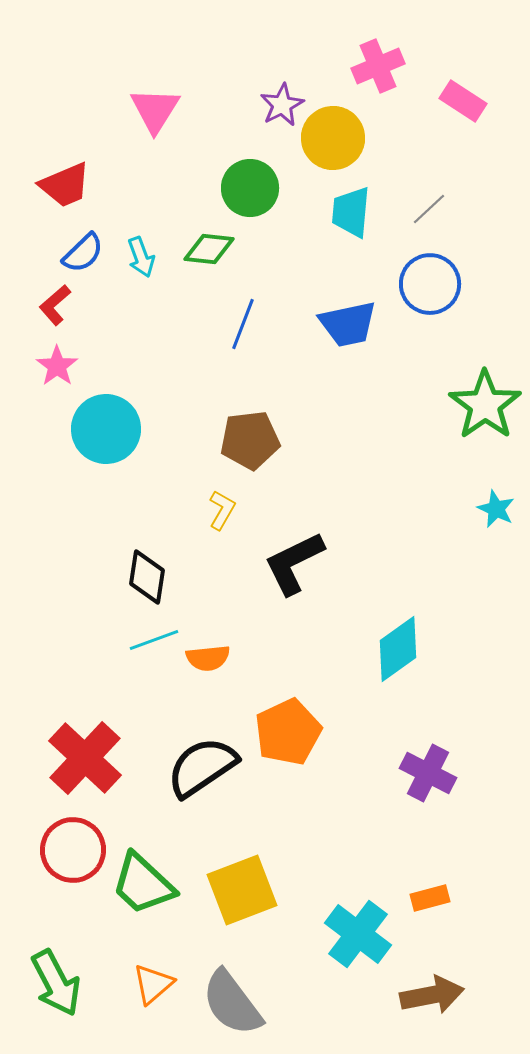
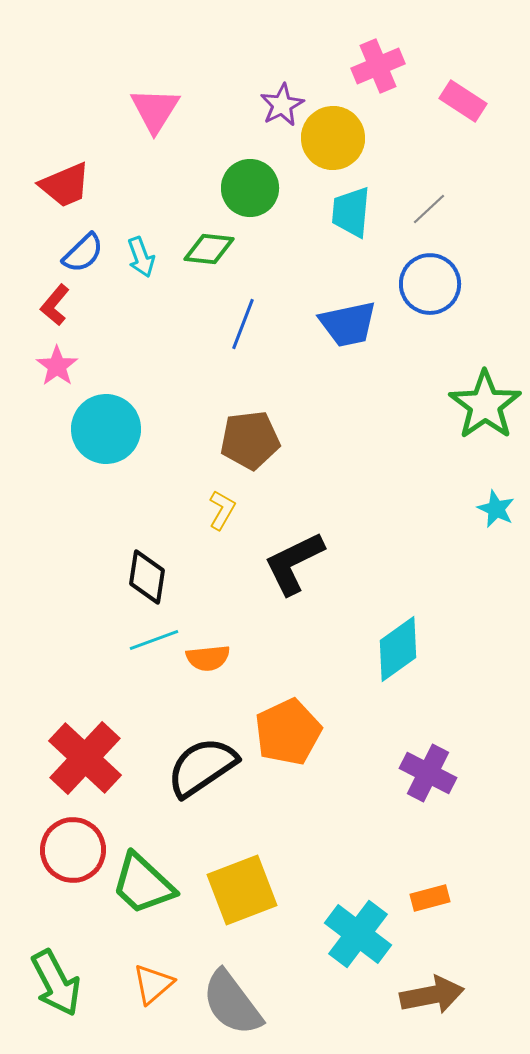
red L-shape: rotated 9 degrees counterclockwise
